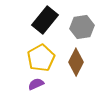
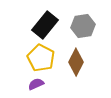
black rectangle: moved 5 px down
gray hexagon: moved 1 px right, 1 px up
yellow pentagon: rotated 16 degrees counterclockwise
